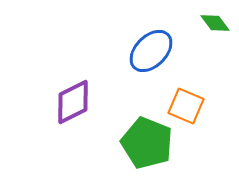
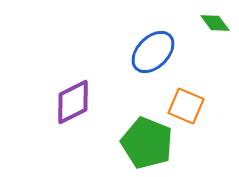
blue ellipse: moved 2 px right, 1 px down
